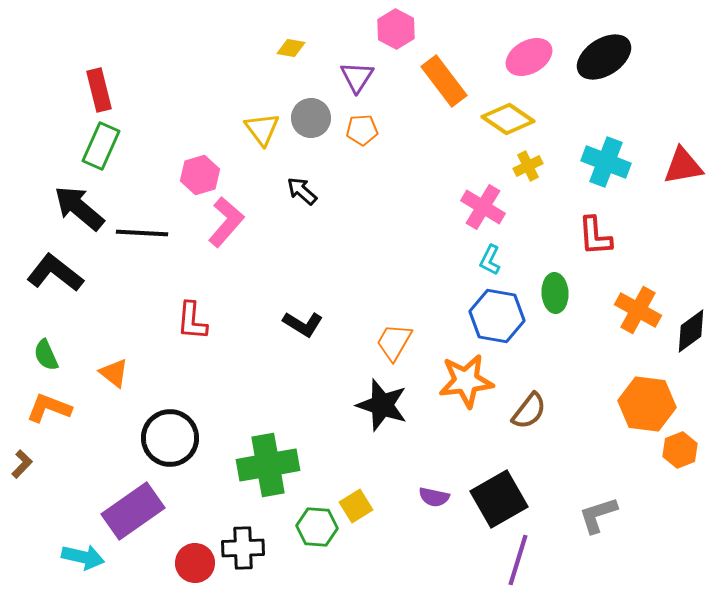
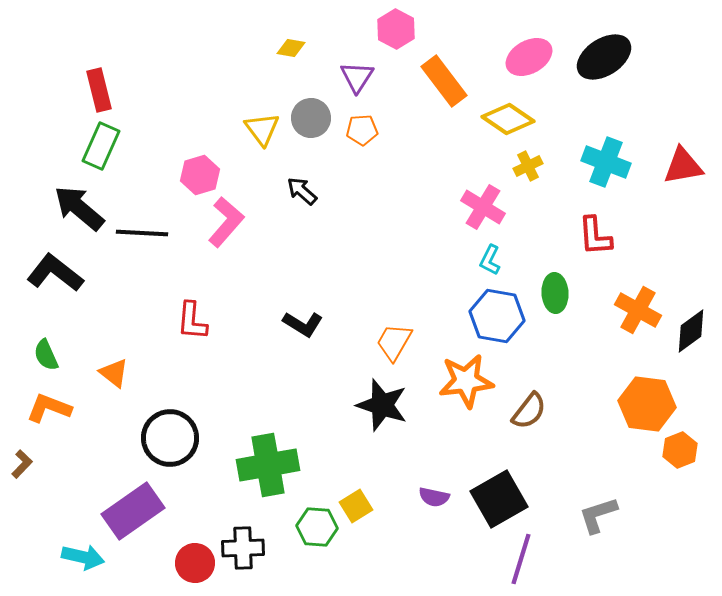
purple line at (518, 560): moved 3 px right, 1 px up
